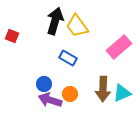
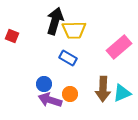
yellow trapezoid: moved 3 px left, 4 px down; rotated 55 degrees counterclockwise
